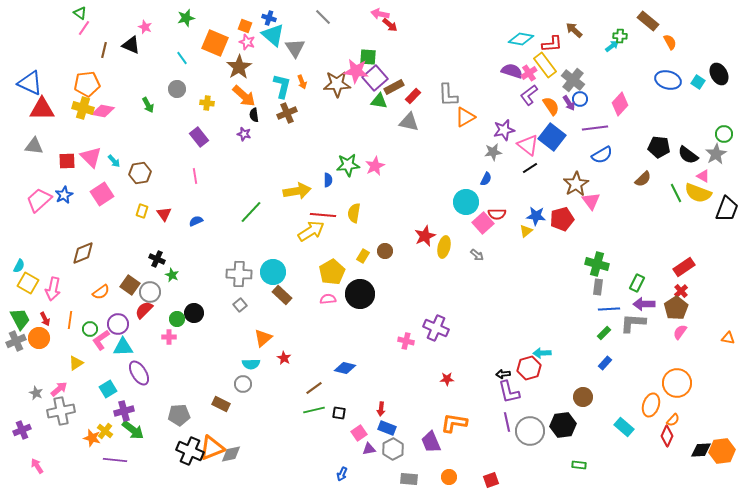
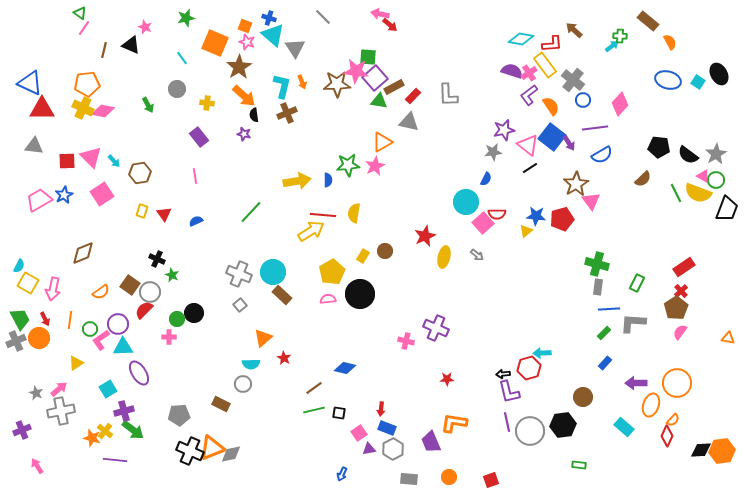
blue circle at (580, 99): moved 3 px right, 1 px down
purple arrow at (569, 103): moved 40 px down
yellow cross at (83, 108): rotated 10 degrees clockwise
orange triangle at (465, 117): moved 83 px left, 25 px down
green circle at (724, 134): moved 8 px left, 46 px down
yellow arrow at (297, 191): moved 10 px up
pink trapezoid at (39, 200): rotated 12 degrees clockwise
yellow ellipse at (444, 247): moved 10 px down
gray cross at (239, 274): rotated 20 degrees clockwise
purple arrow at (644, 304): moved 8 px left, 79 px down
